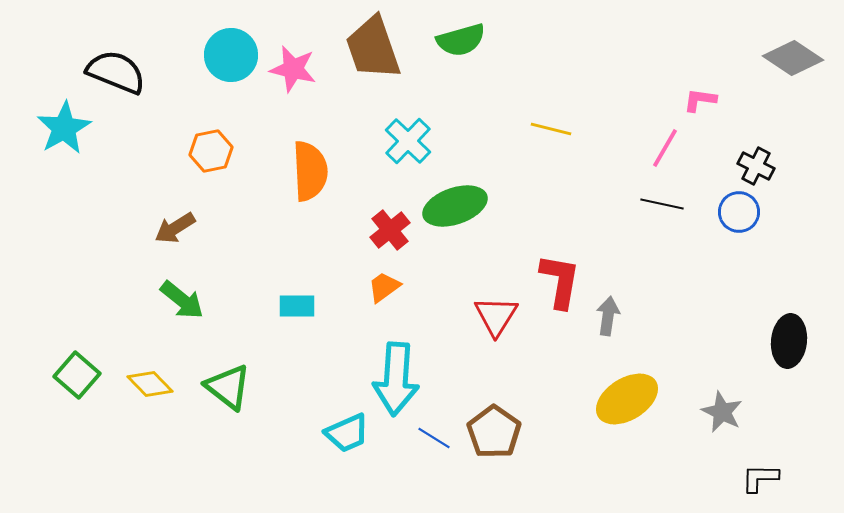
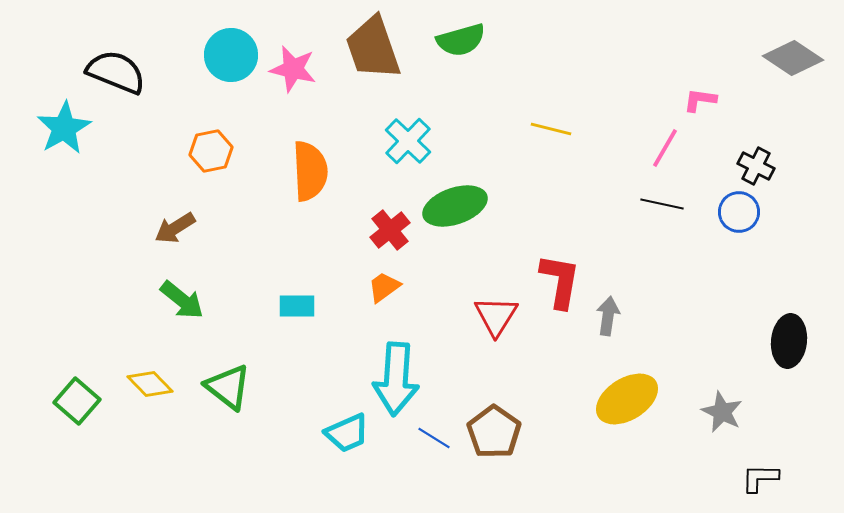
green square: moved 26 px down
